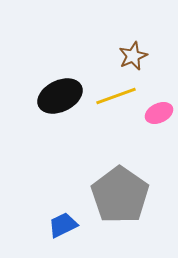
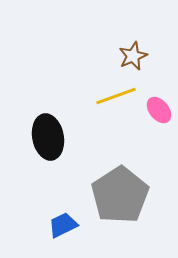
black ellipse: moved 12 px left, 41 px down; rotated 75 degrees counterclockwise
pink ellipse: moved 3 px up; rotated 76 degrees clockwise
gray pentagon: rotated 4 degrees clockwise
